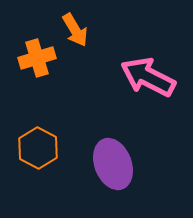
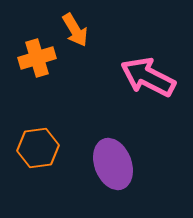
orange hexagon: rotated 24 degrees clockwise
